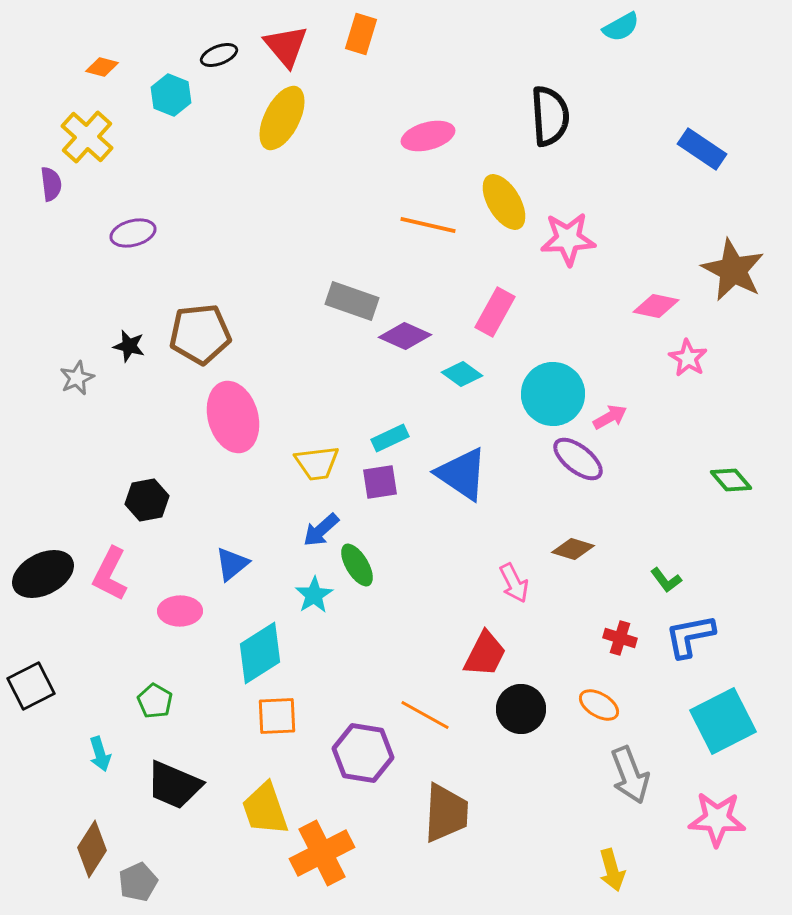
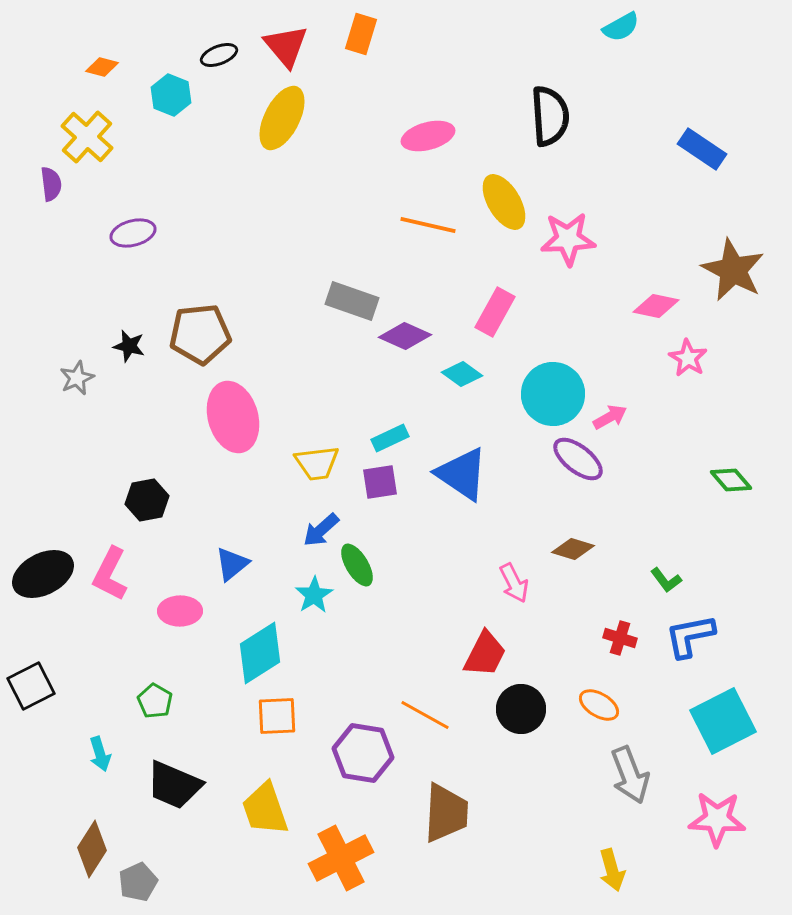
orange cross at (322, 853): moved 19 px right, 5 px down
